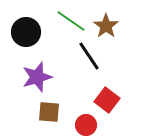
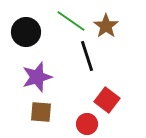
black line: moved 2 px left; rotated 16 degrees clockwise
brown square: moved 8 px left
red circle: moved 1 px right, 1 px up
